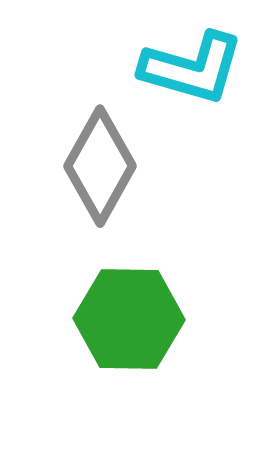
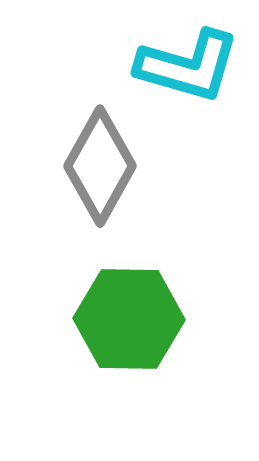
cyan L-shape: moved 4 px left, 2 px up
